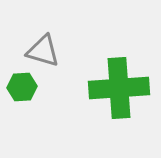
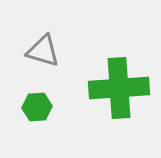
green hexagon: moved 15 px right, 20 px down
